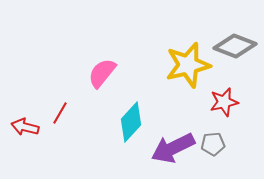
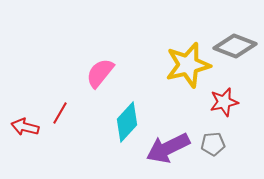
pink semicircle: moved 2 px left
cyan diamond: moved 4 px left
purple arrow: moved 5 px left
